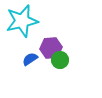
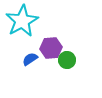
cyan star: rotated 16 degrees counterclockwise
green circle: moved 7 px right
